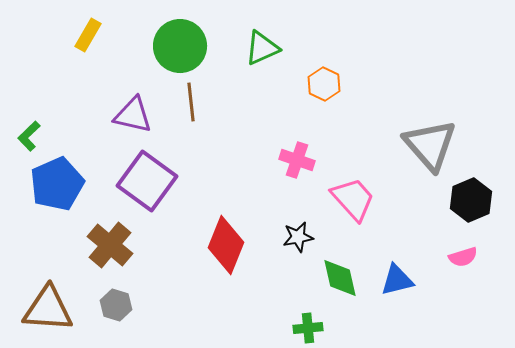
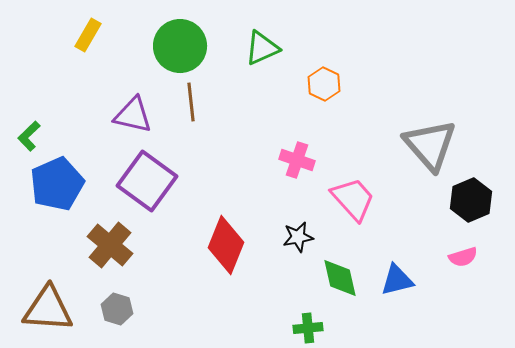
gray hexagon: moved 1 px right, 4 px down
